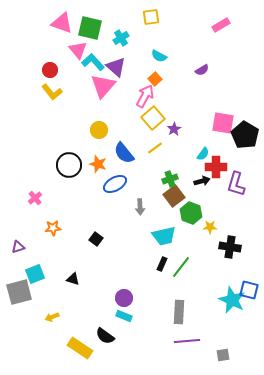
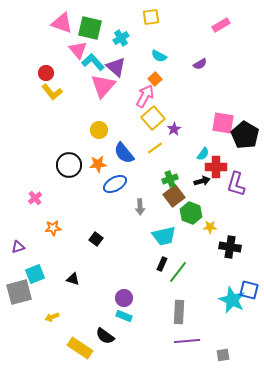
red circle at (50, 70): moved 4 px left, 3 px down
purple semicircle at (202, 70): moved 2 px left, 6 px up
orange star at (98, 164): rotated 24 degrees counterclockwise
green line at (181, 267): moved 3 px left, 5 px down
